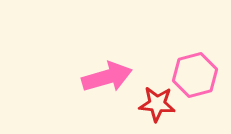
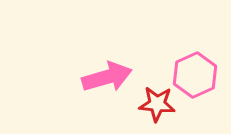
pink hexagon: rotated 9 degrees counterclockwise
